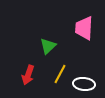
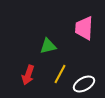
green triangle: rotated 30 degrees clockwise
white ellipse: rotated 35 degrees counterclockwise
